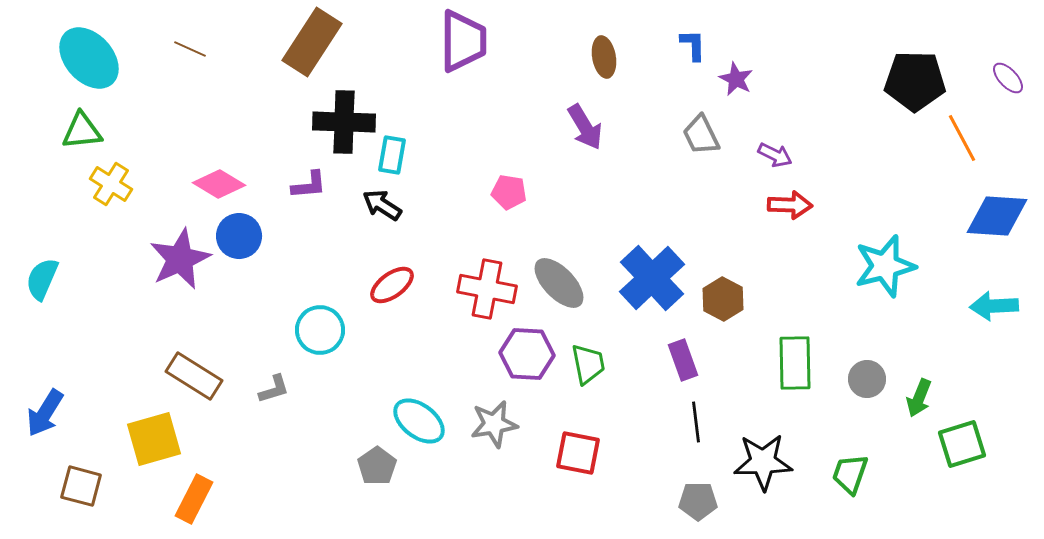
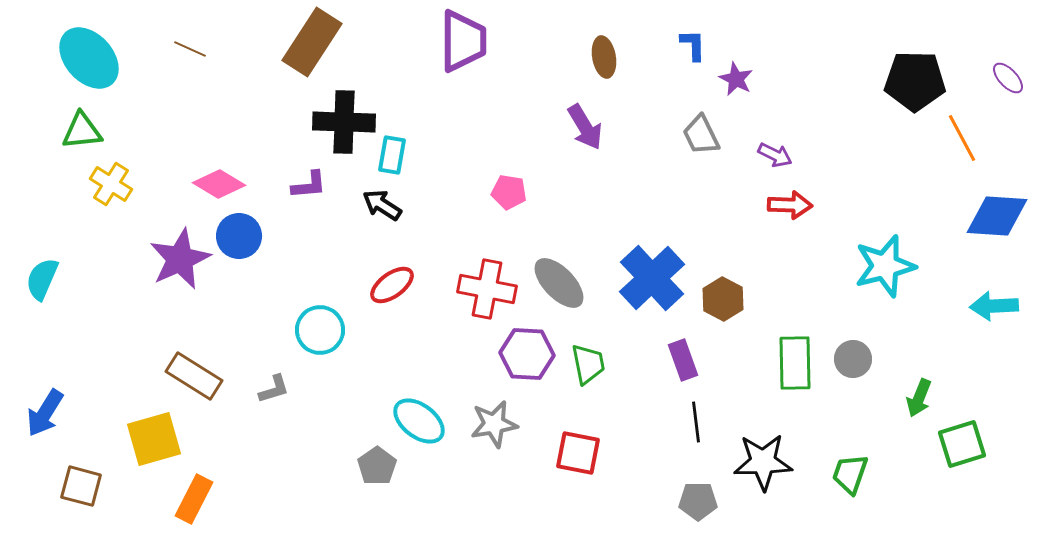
gray circle at (867, 379): moved 14 px left, 20 px up
